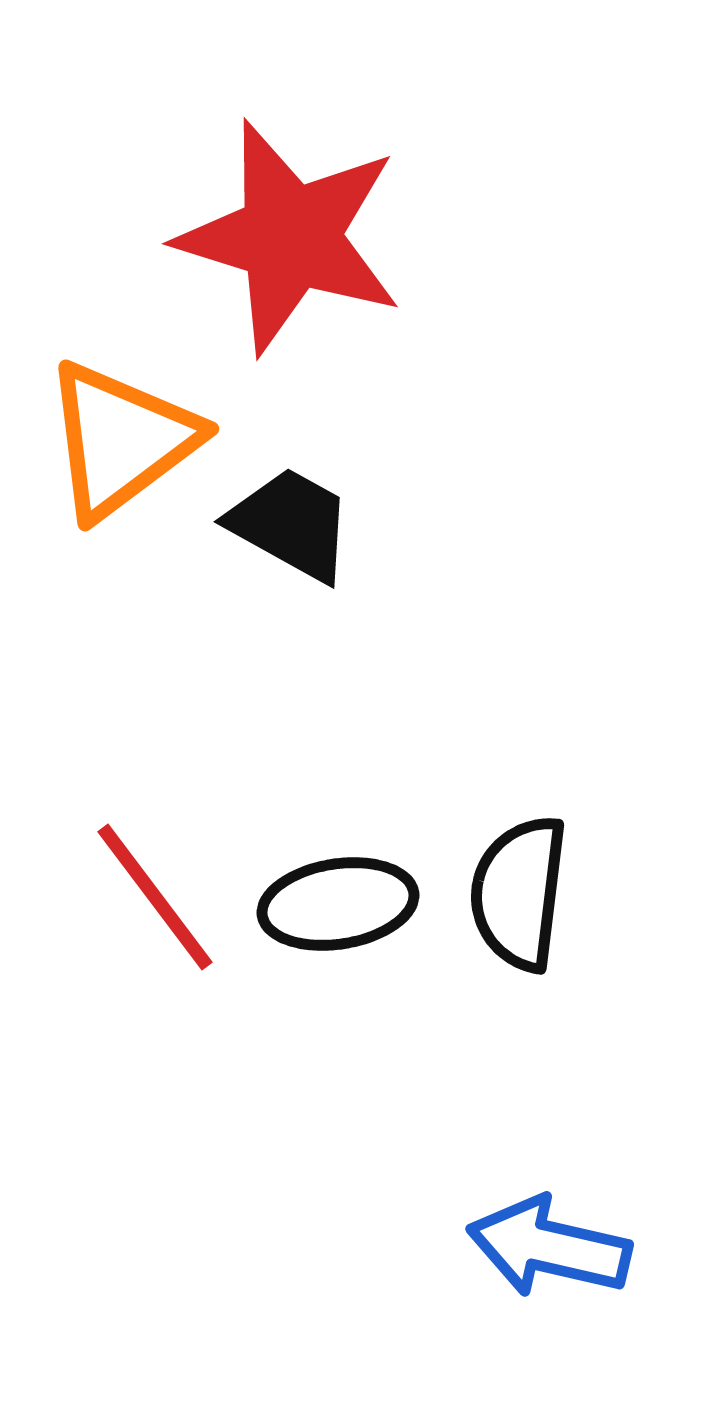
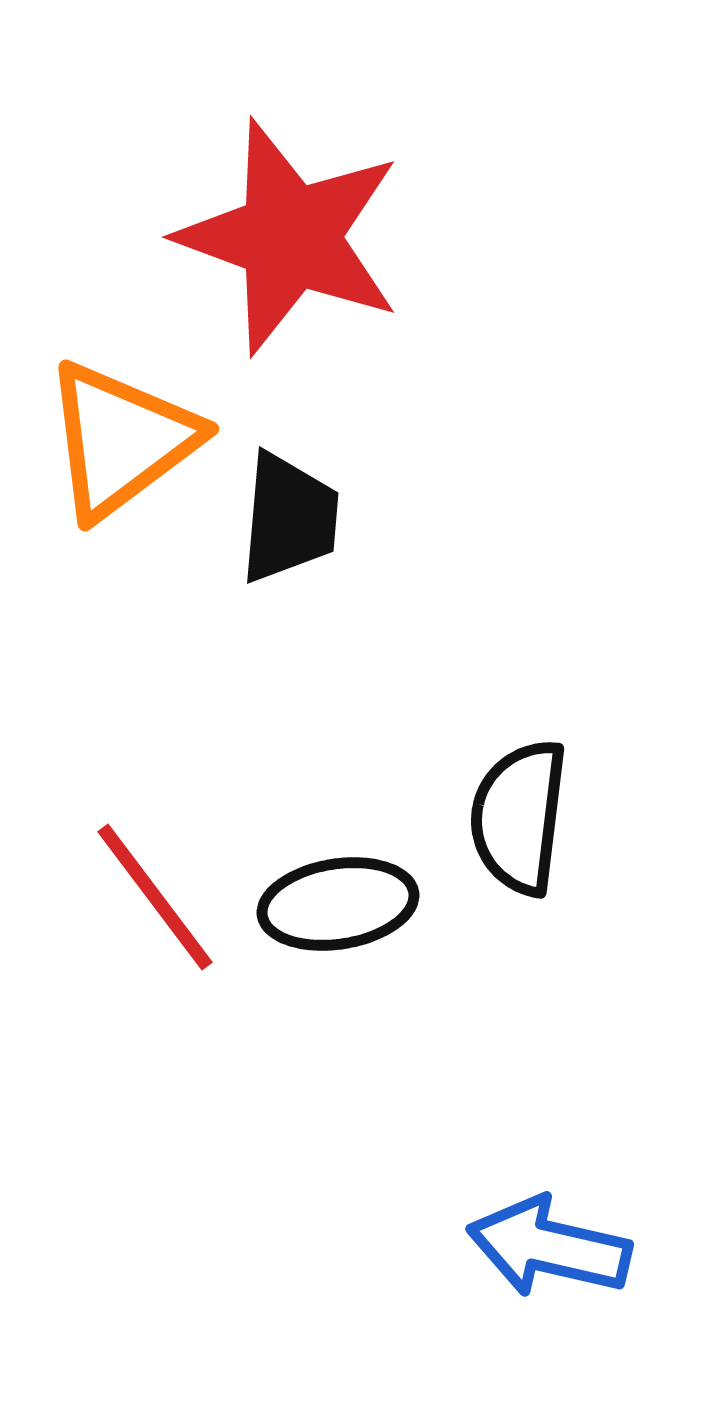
red star: rotated 3 degrees clockwise
black trapezoid: moved 2 px left, 6 px up; rotated 66 degrees clockwise
black semicircle: moved 76 px up
